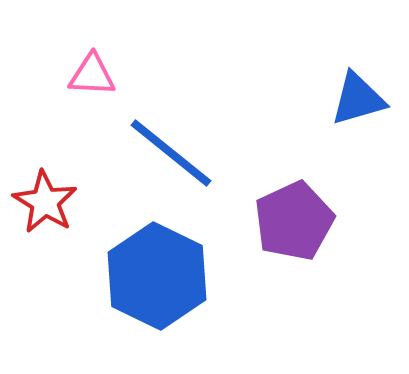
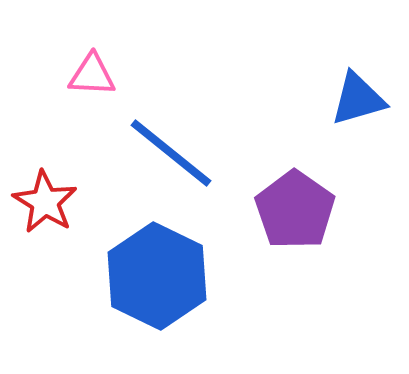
purple pentagon: moved 1 px right, 11 px up; rotated 12 degrees counterclockwise
